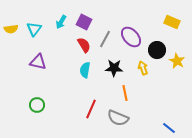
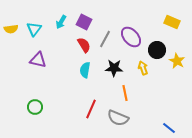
purple triangle: moved 2 px up
green circle: moved 2 px left, 2 px down
